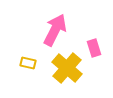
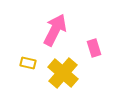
yellow cross: moved 4 px left, 5 px down
